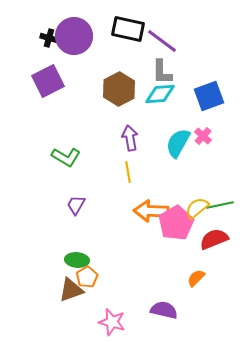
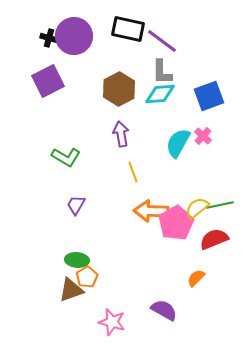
purple arrow: moved 9 px left, 4 px up
yellow line: moved 5 px right; rotated 10 degrees counterclockwise
purple semicircle: rotated 16 degrees clockwise
